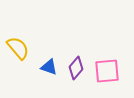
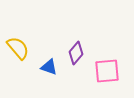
purple diamond: moved 15 px up
